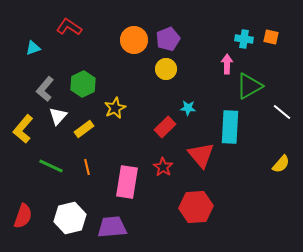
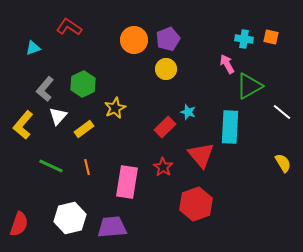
pink arrow: rotated 30 degrees counterclockwise
cyan star: moved 4 px down; rotated 14 degrees clockwise
yellow L-shape: moved 4 px up
yellow semicircle: moved 2 px right, 1 px up; rotated 72 degrees counterclockwise
red hexagon: moved 3 px up; rotated 16 degrees counterclockwise
red semicircle: moved 4 px left, 8 px down
